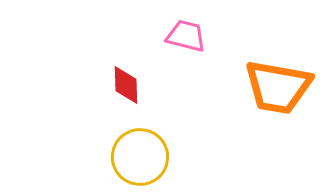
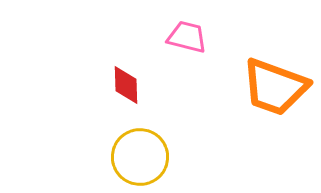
pink trapezoid: moved 1 px right, 1 px down
orange trapezoid: moved 3 px left; rotated 10 degrees clockwise
